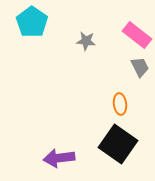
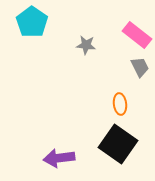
gray star: moved 4 px down
